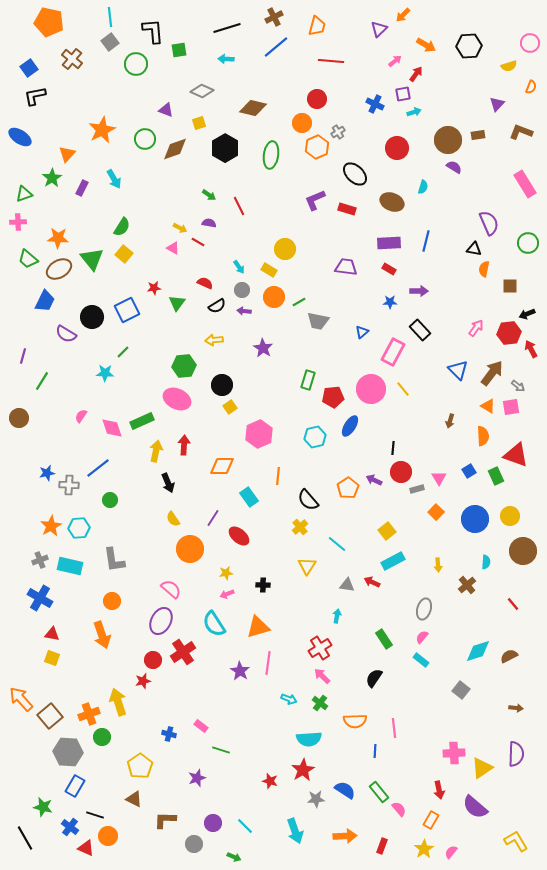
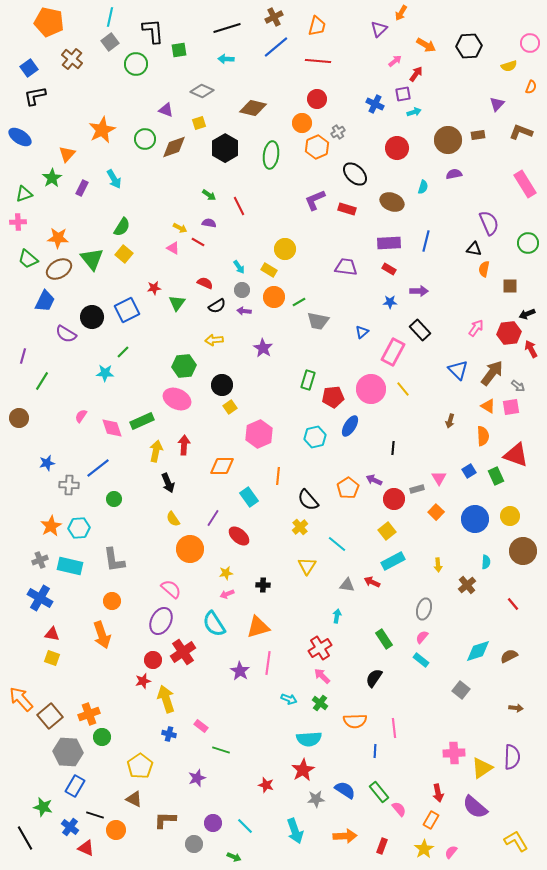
orange arrow at (403, 15): moved 2 px left, 2 px up; rotated 14 degrees counterclockwise
cyan line at (110, 17): rotated 18 degrees clockwise
red line at (331, 61): moved 13 px left
brown diamond at (175, 149): moved 1 px left, 2 px up
purple semicircle at (454, 167): moved 7 px down; rotated 42 degrees counterclockwise
red circle at (401, 472): moved 7 px left, 27 px down
blue star at (47, 473): moved 10 px up
green circle at (110, 500): moved 4 px right, 1 px up
yellow arrow at (118, 702): moved 48 px right, 3 px up
purple semicircle at (516, 754): moved 4 px left, 3 px down
red star at (270, 781): moved 4 px left, 4 px down
red arrow at (439, 790): moved 1 px left, 3 px down
orange circle at (108, 836): moved 8 px right, 6 px up
